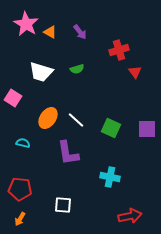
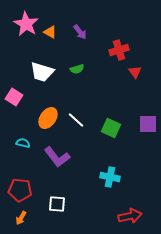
white trapezoid: moved 1 px right
pink square: moved 1 px right, 1 px up
purple square: moved 1 px right, 5 px up
purple L-shape: moved 11 px left, 4 px down; rotated 28 degrees counterclockwise
red pentagon: moved 1 px down
white square: moved 6 px left, 1 px up
orange arrow: moved 1 px right, 1 px up
